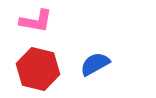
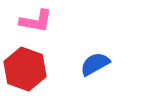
red hexagon: moved 13 px left; rotated 6 degrees clockwise
